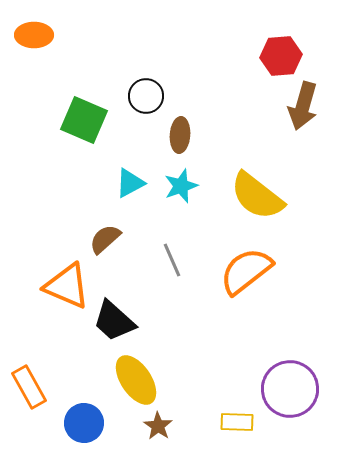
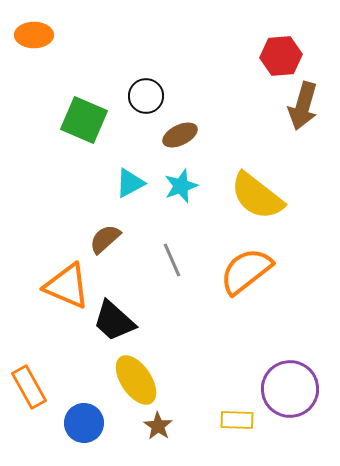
brown ellipse: rotated 60 degrees clockwise
yellow rectangle: moved 2 px up
